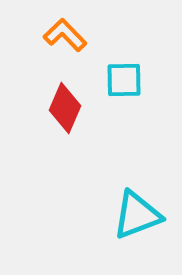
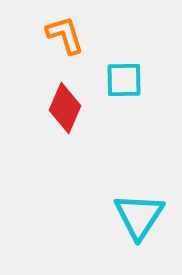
orange L-shape: rotated 27 degrees clockwise
cyan triangle: moved 2 px right, 1 px down; rotated 36 degrees counterclockwise
